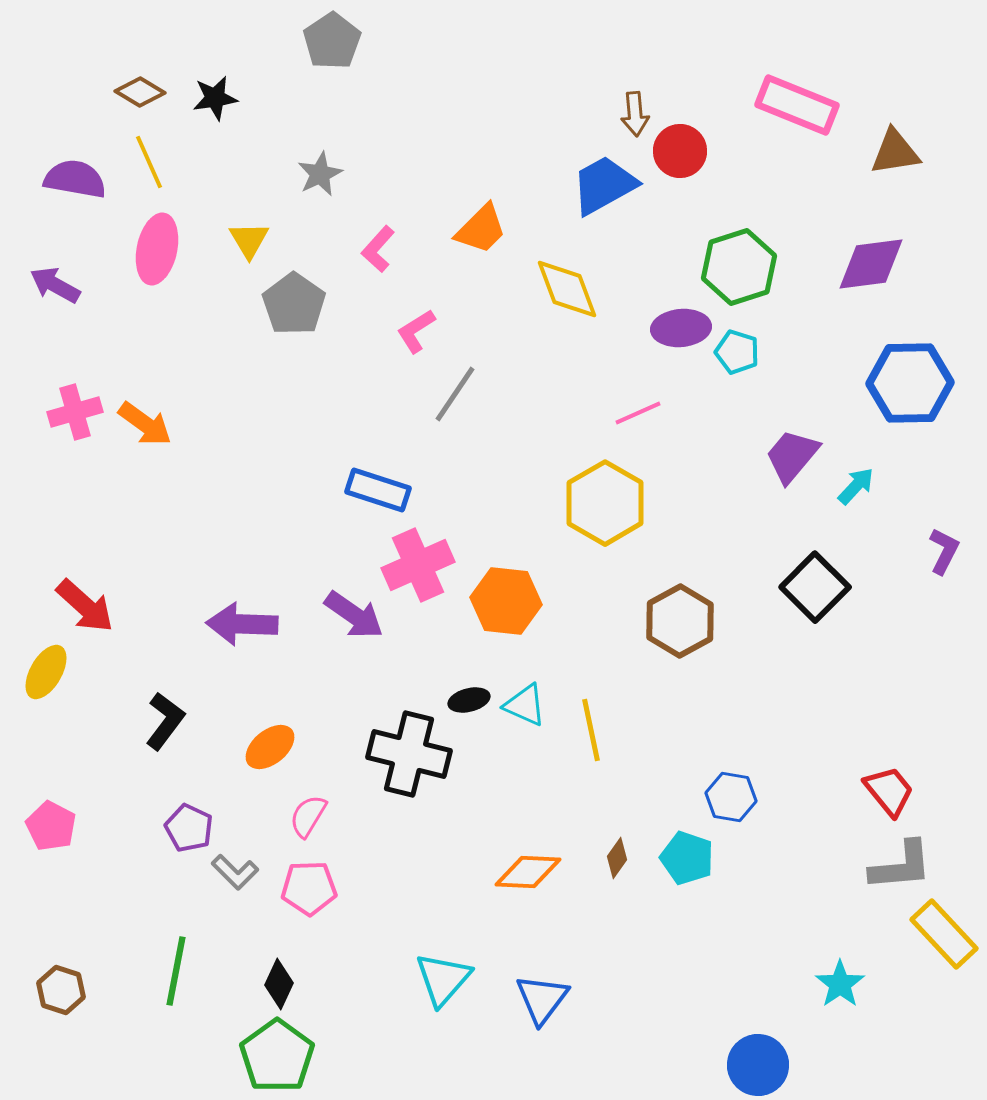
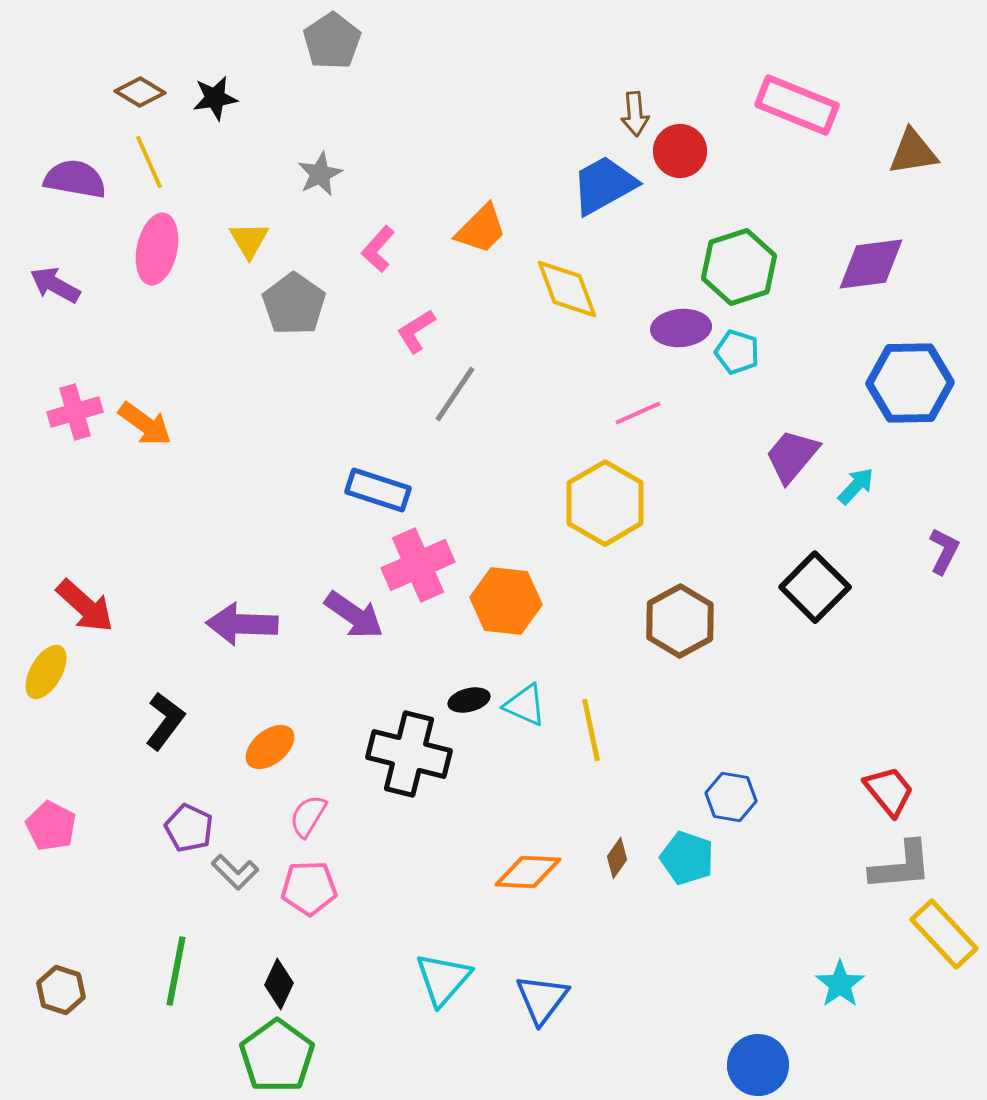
brown triangle at (895, 152): moved 18 px right
